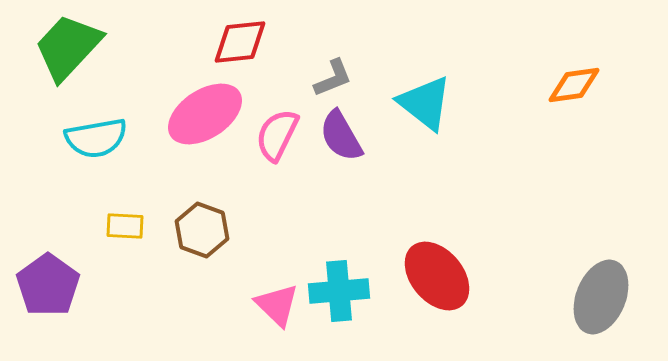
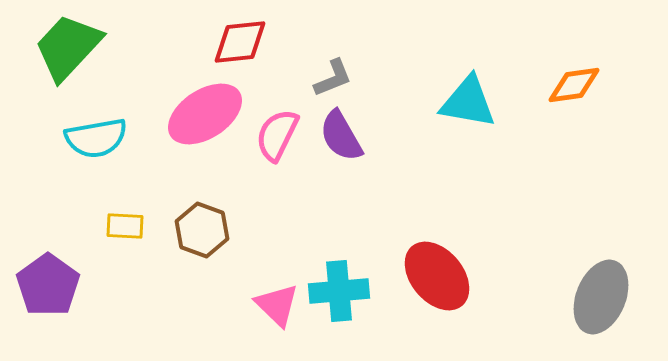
cyan triangle: moved 43 px right, 1 px up; rotated 28 degrees counterclockwise
